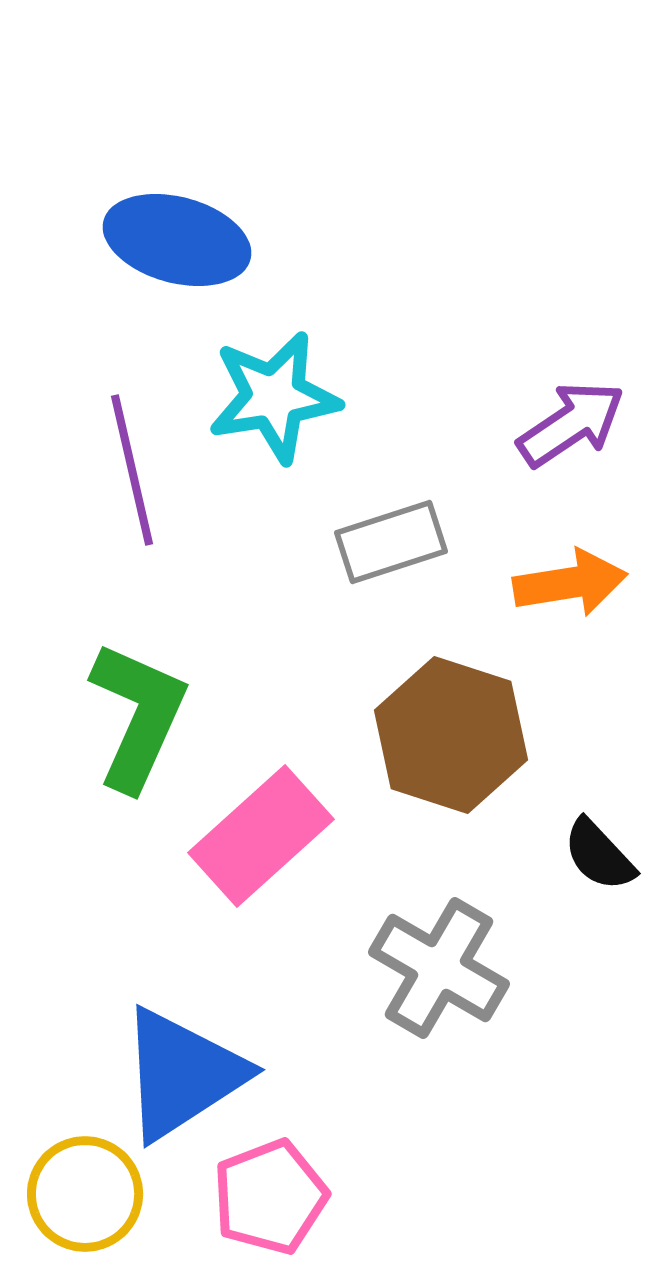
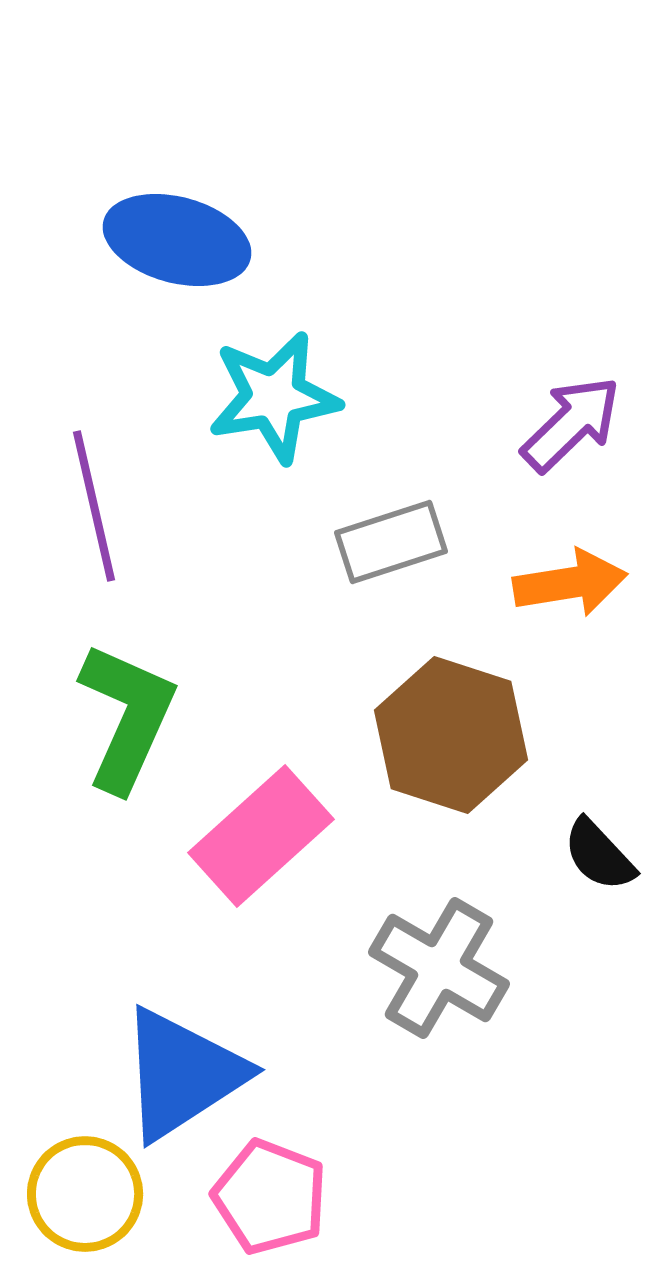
purple arrow: rotated 10 degrees counterclockwise
purple line: moved 38 px left, 36 px down
green L-shape: moved 11 px left, 1 px down
pink pentagon: rotated 30 degrees counterclockwise
